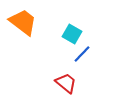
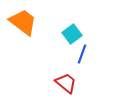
cyan square: rotated 24 degrees clockwise
blue line: rotated 24 degrees counterclockwise
